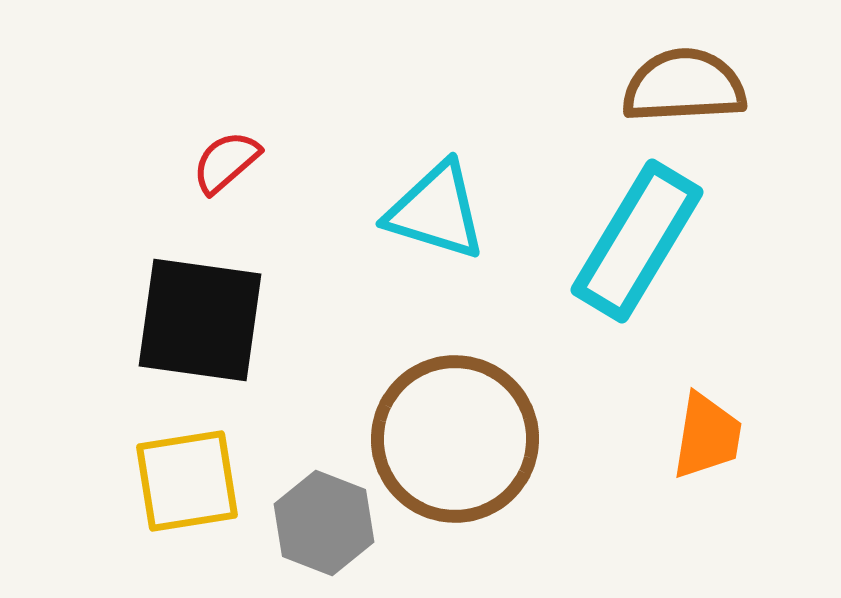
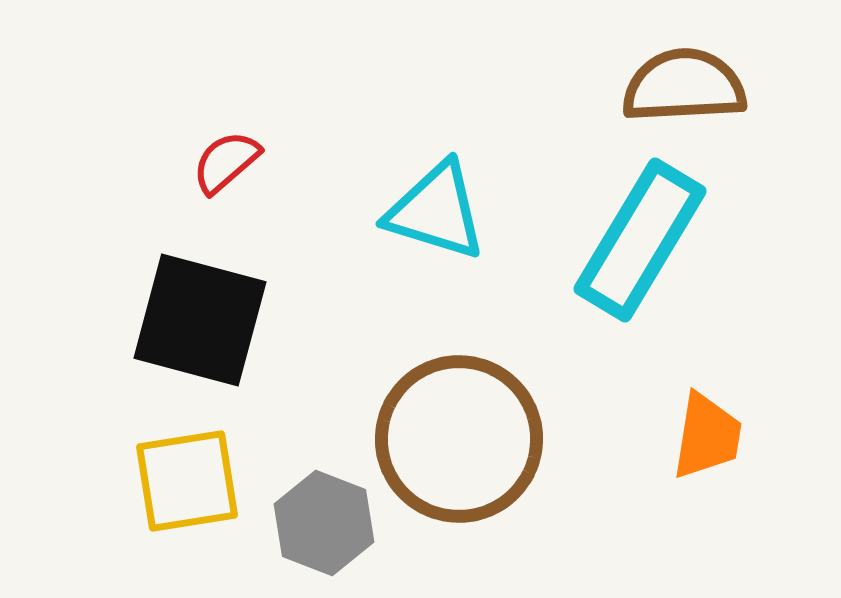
cyan rectangle: moved 3 px right, 1 px up
black square: rotated 7 degrees clockwise
brown circle: moved 4 px right
